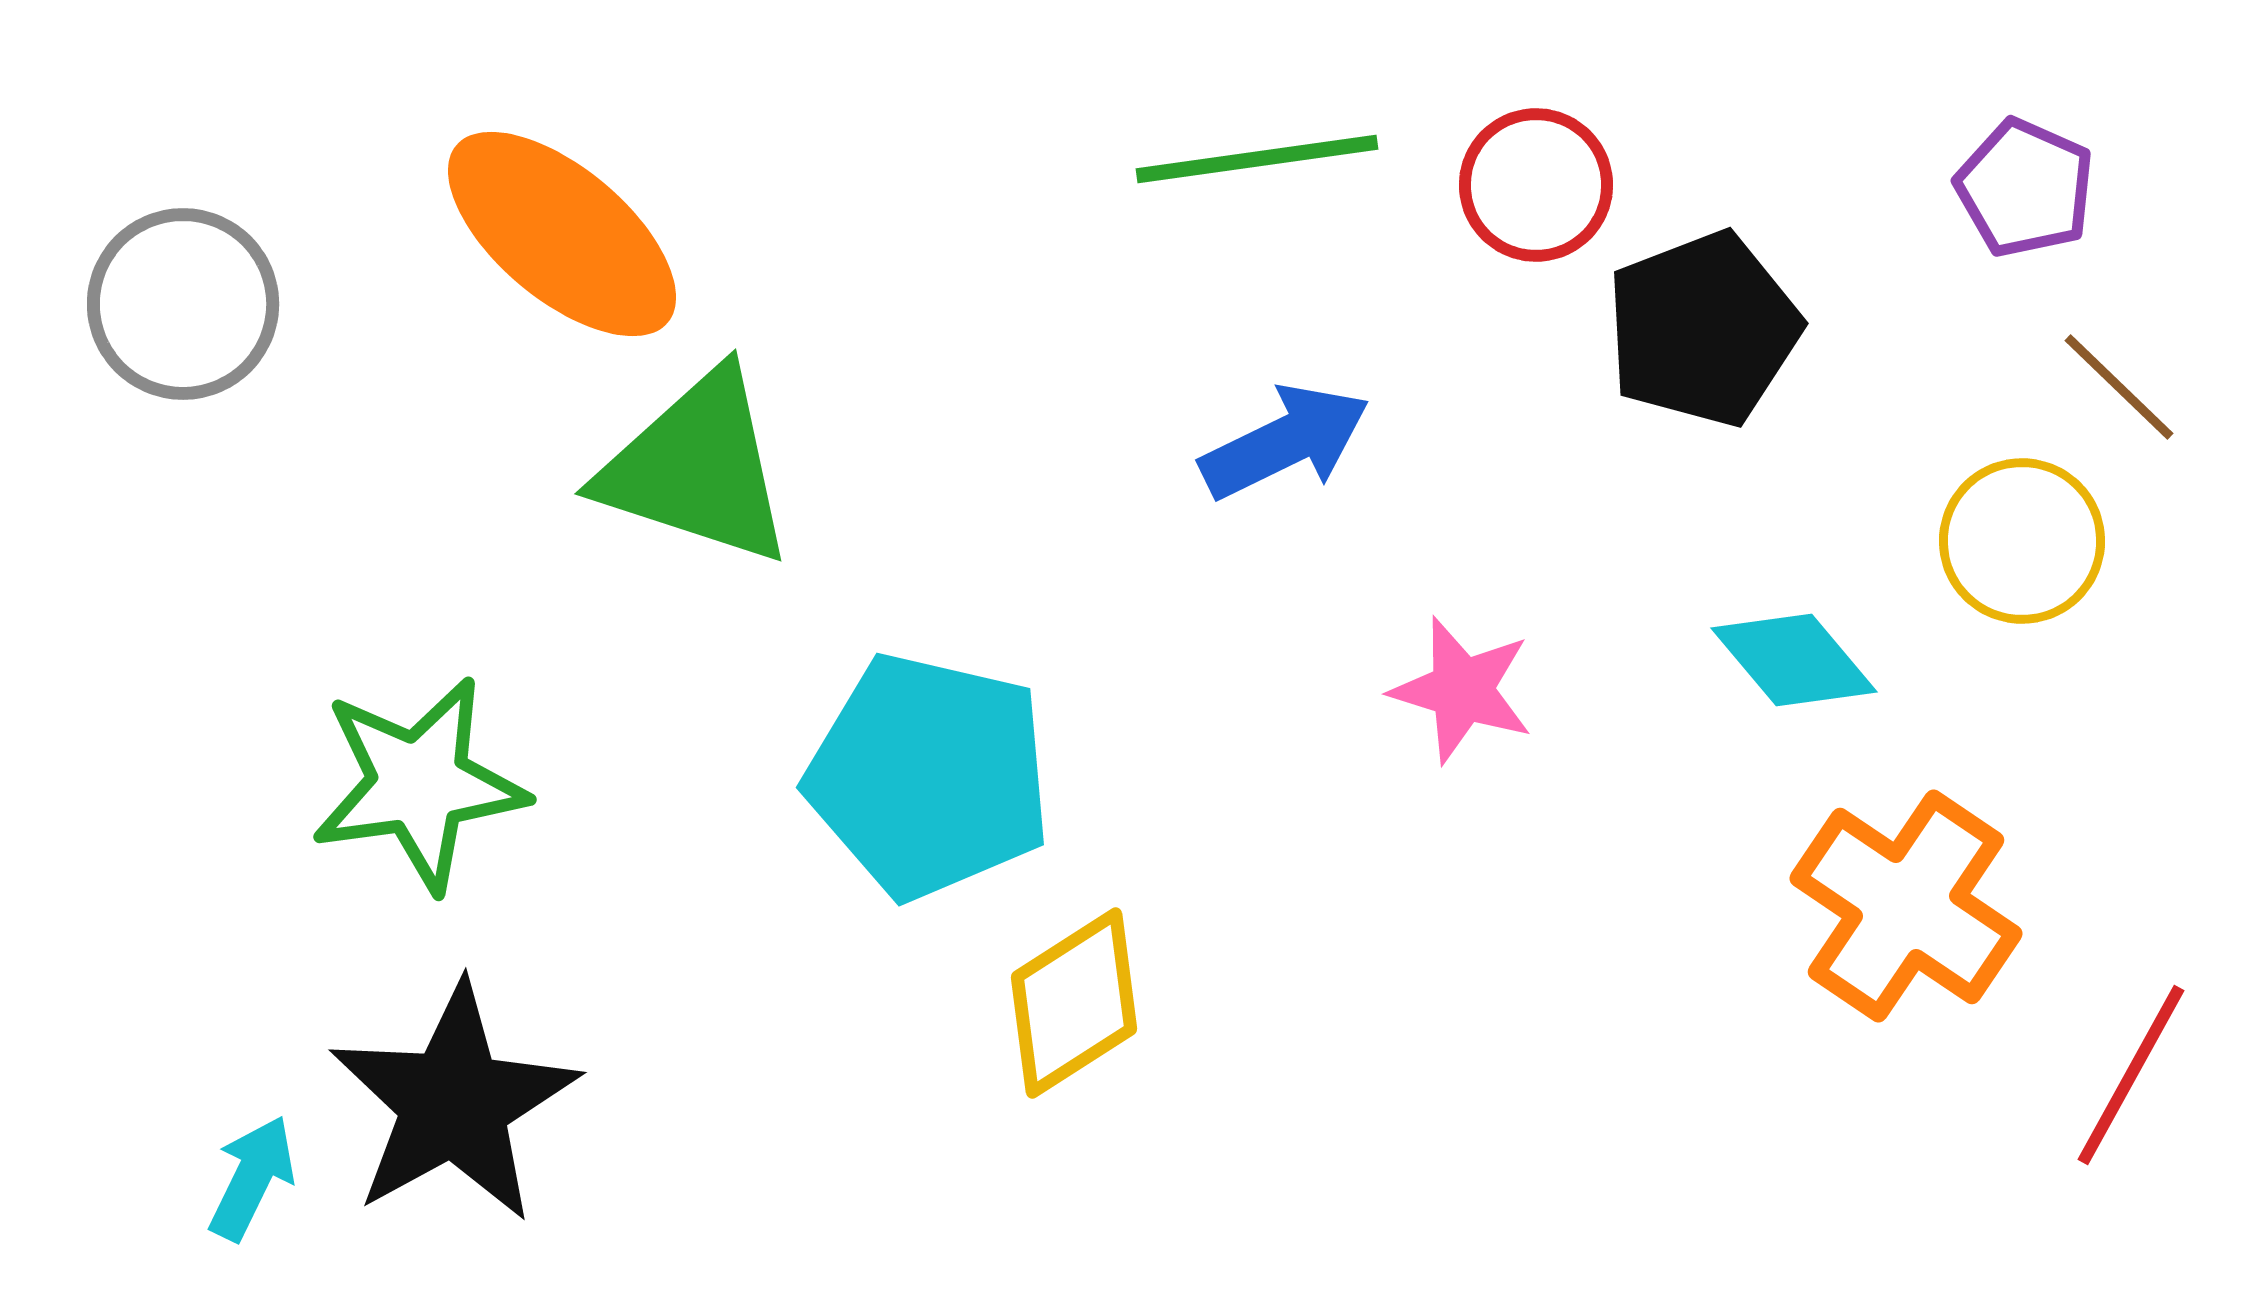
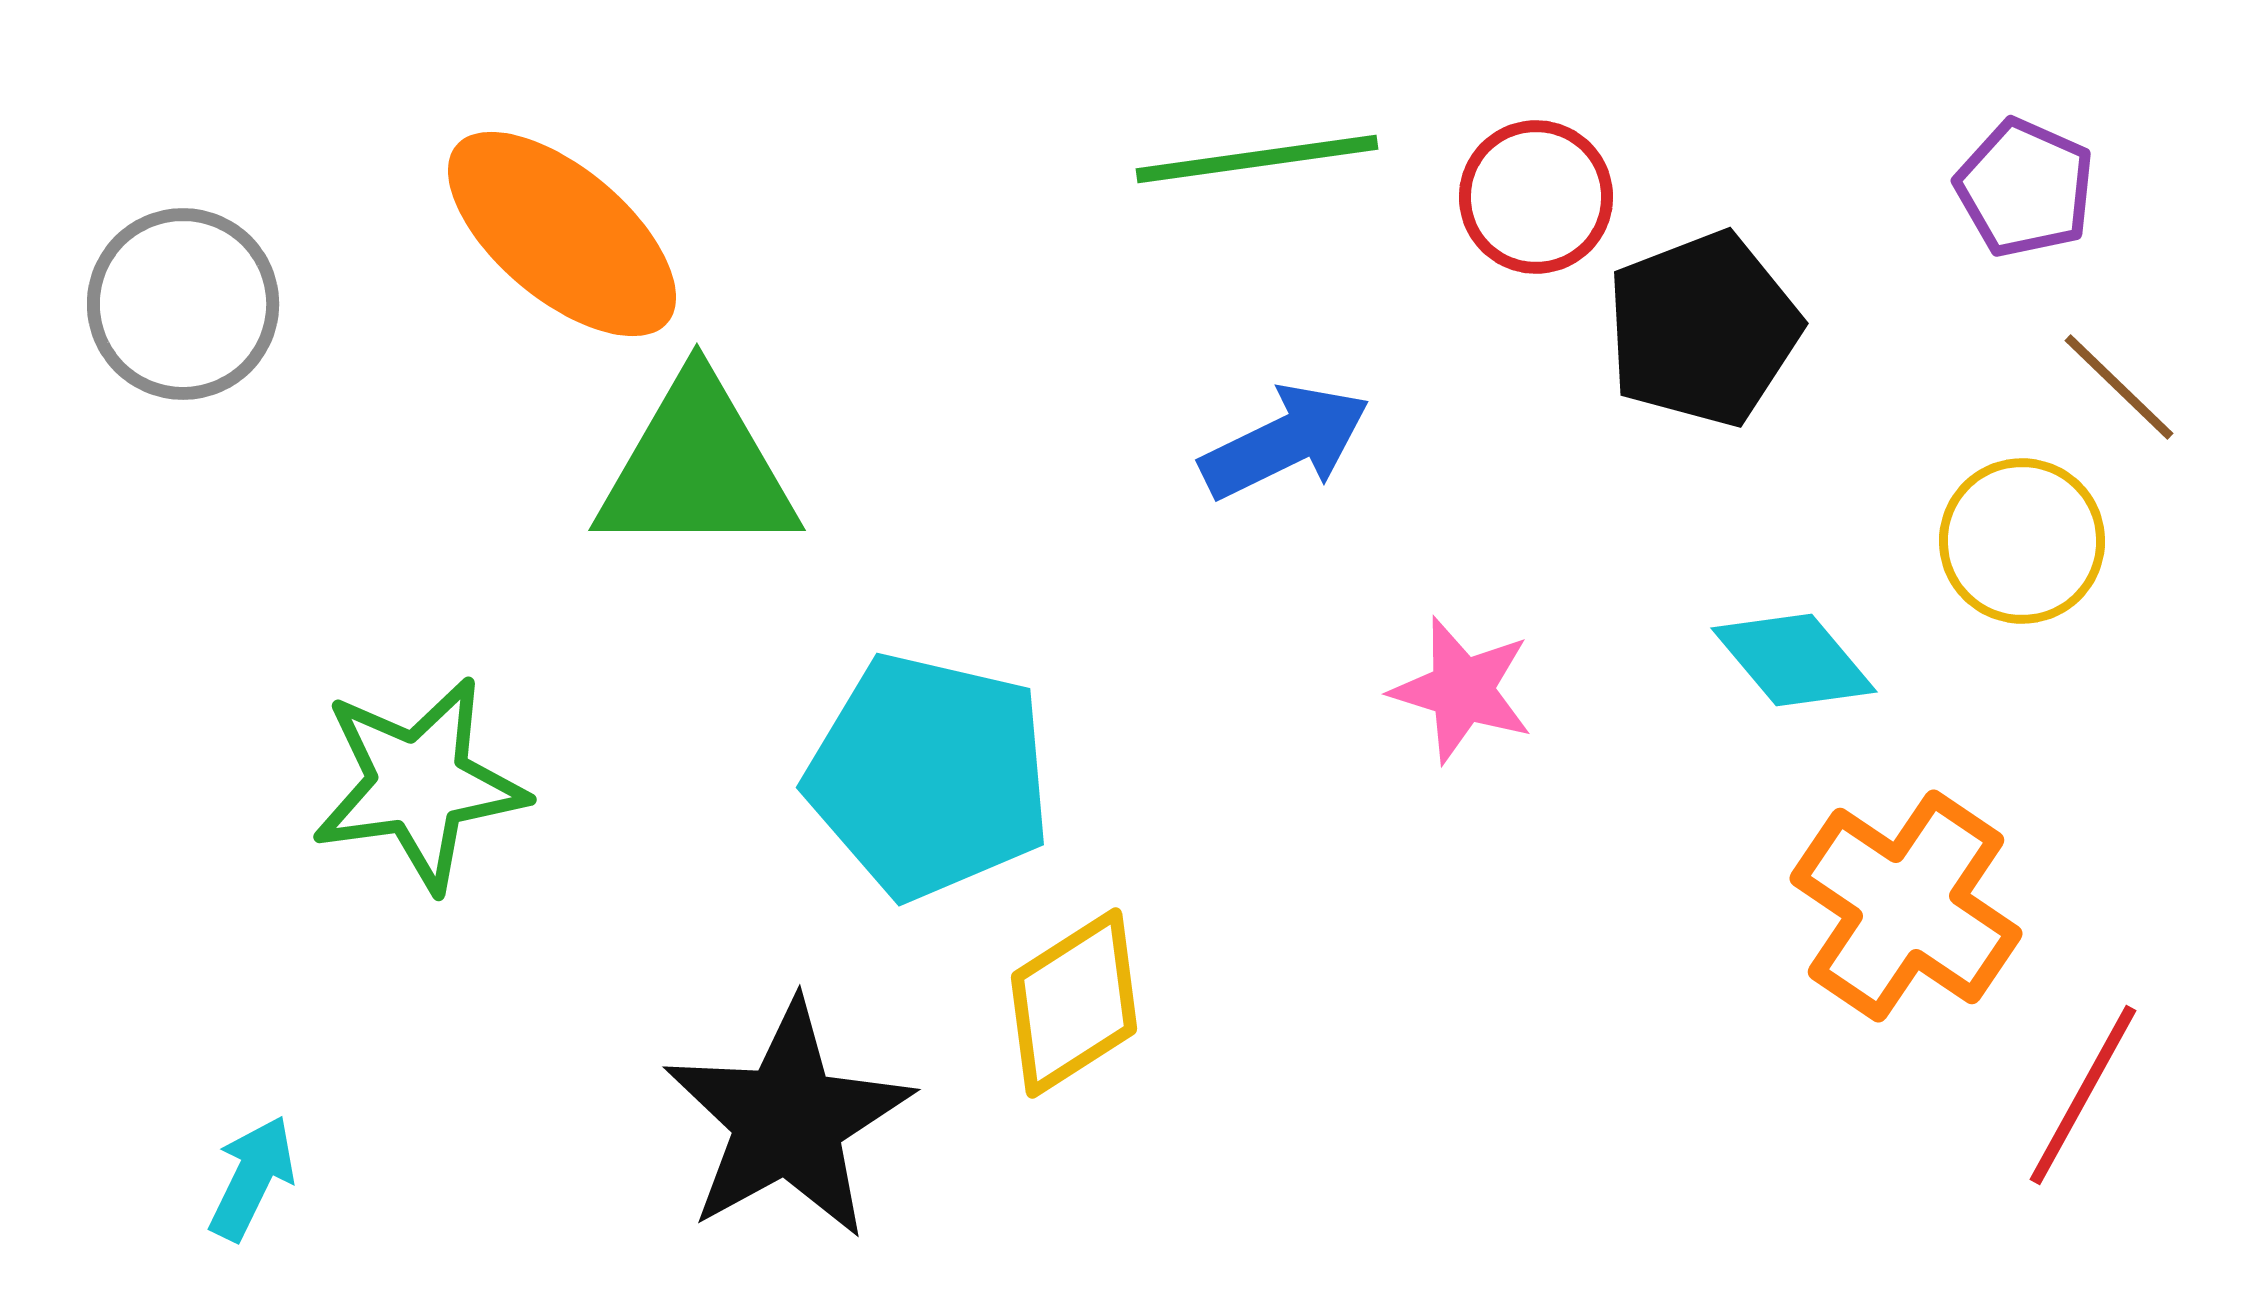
red circle: moved 12 px down
green triangle: rotated 18 degrees counterclockwise
red line: moved 48 px left, 20 px down
black star: moved 334 px right, 17 px down
